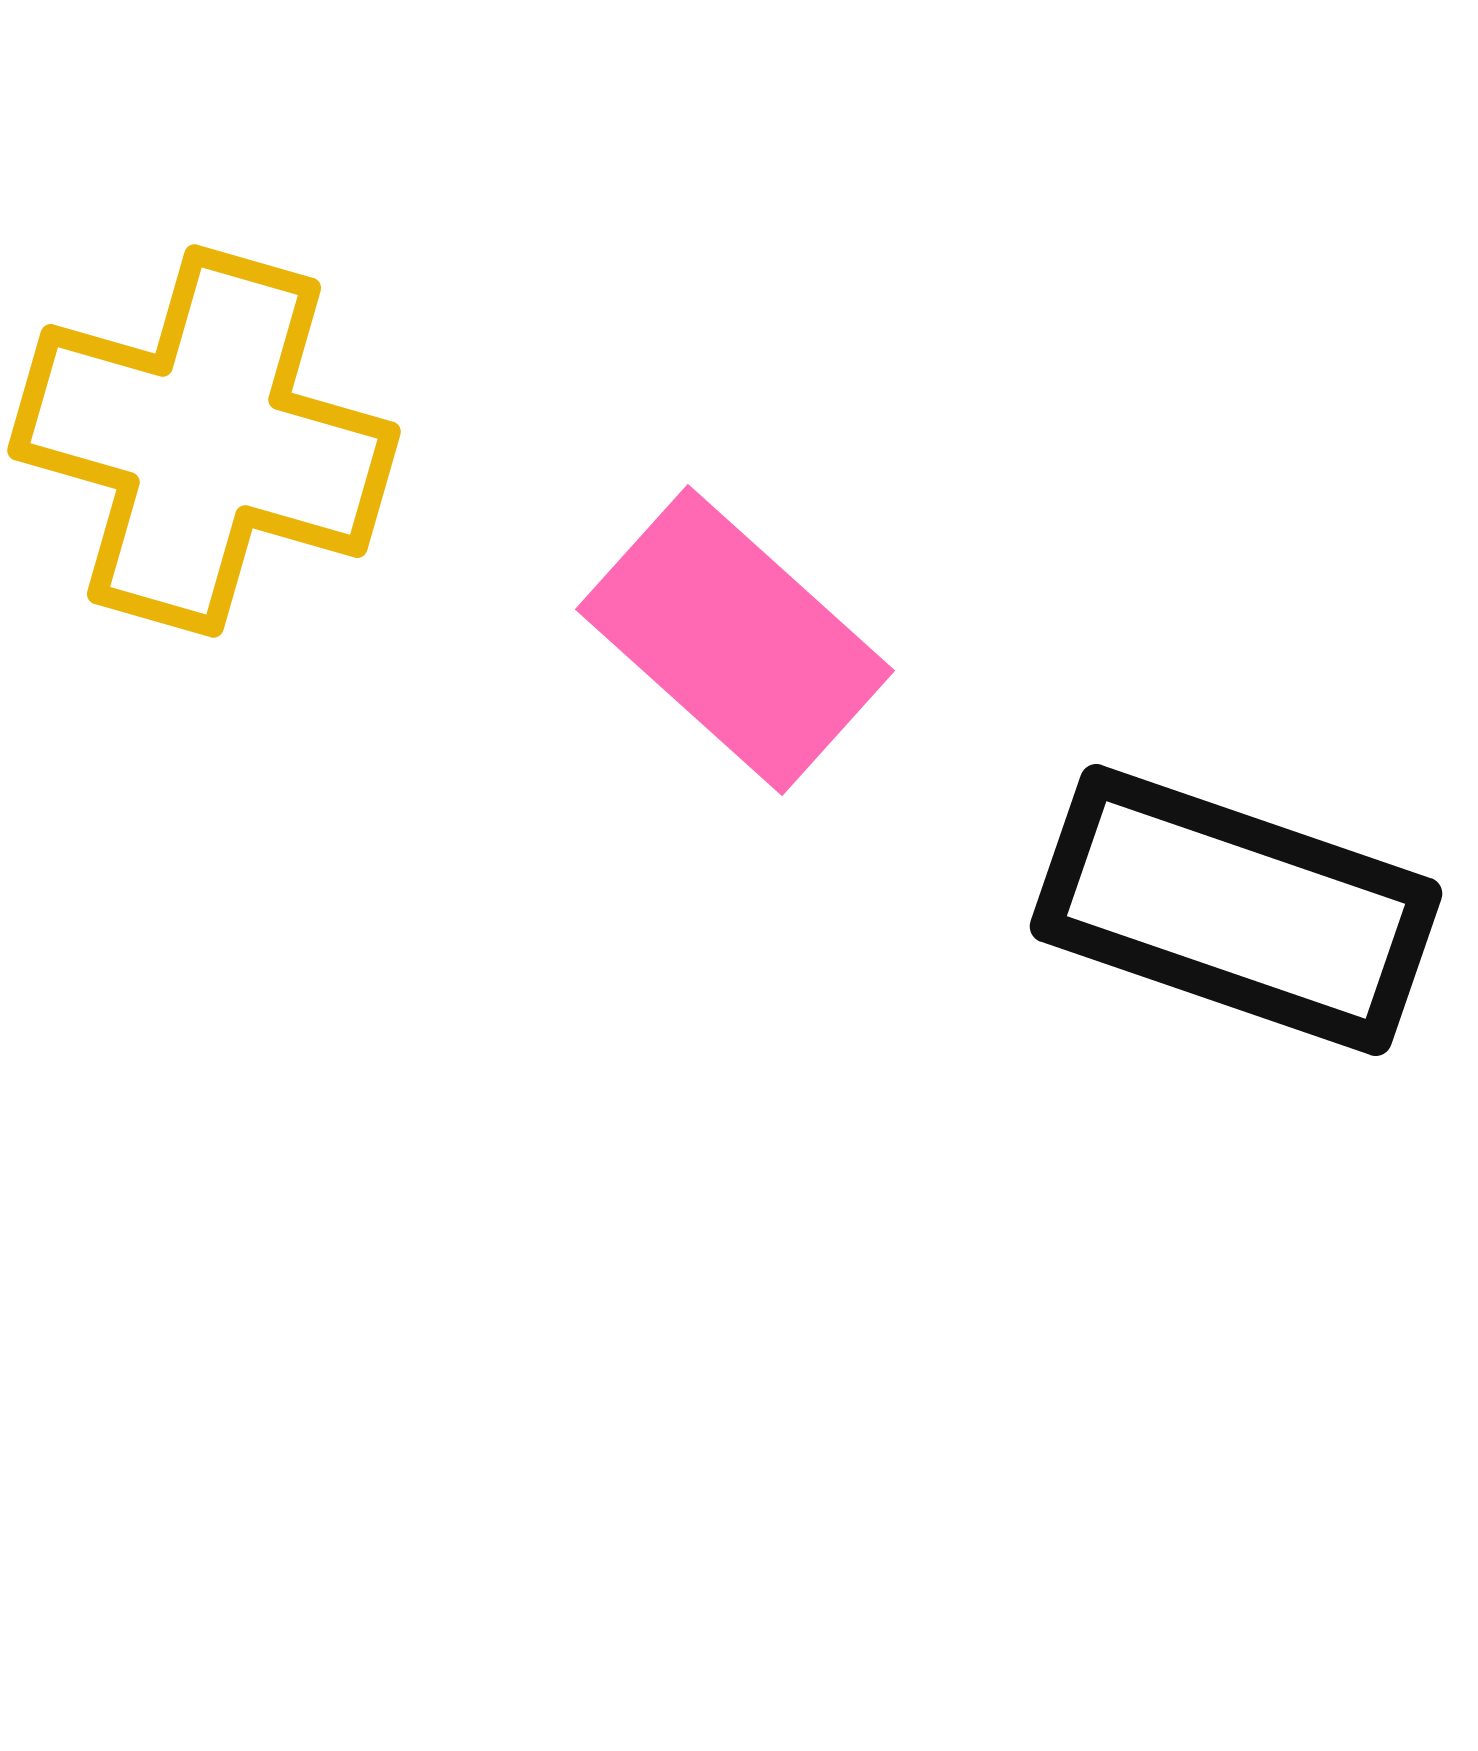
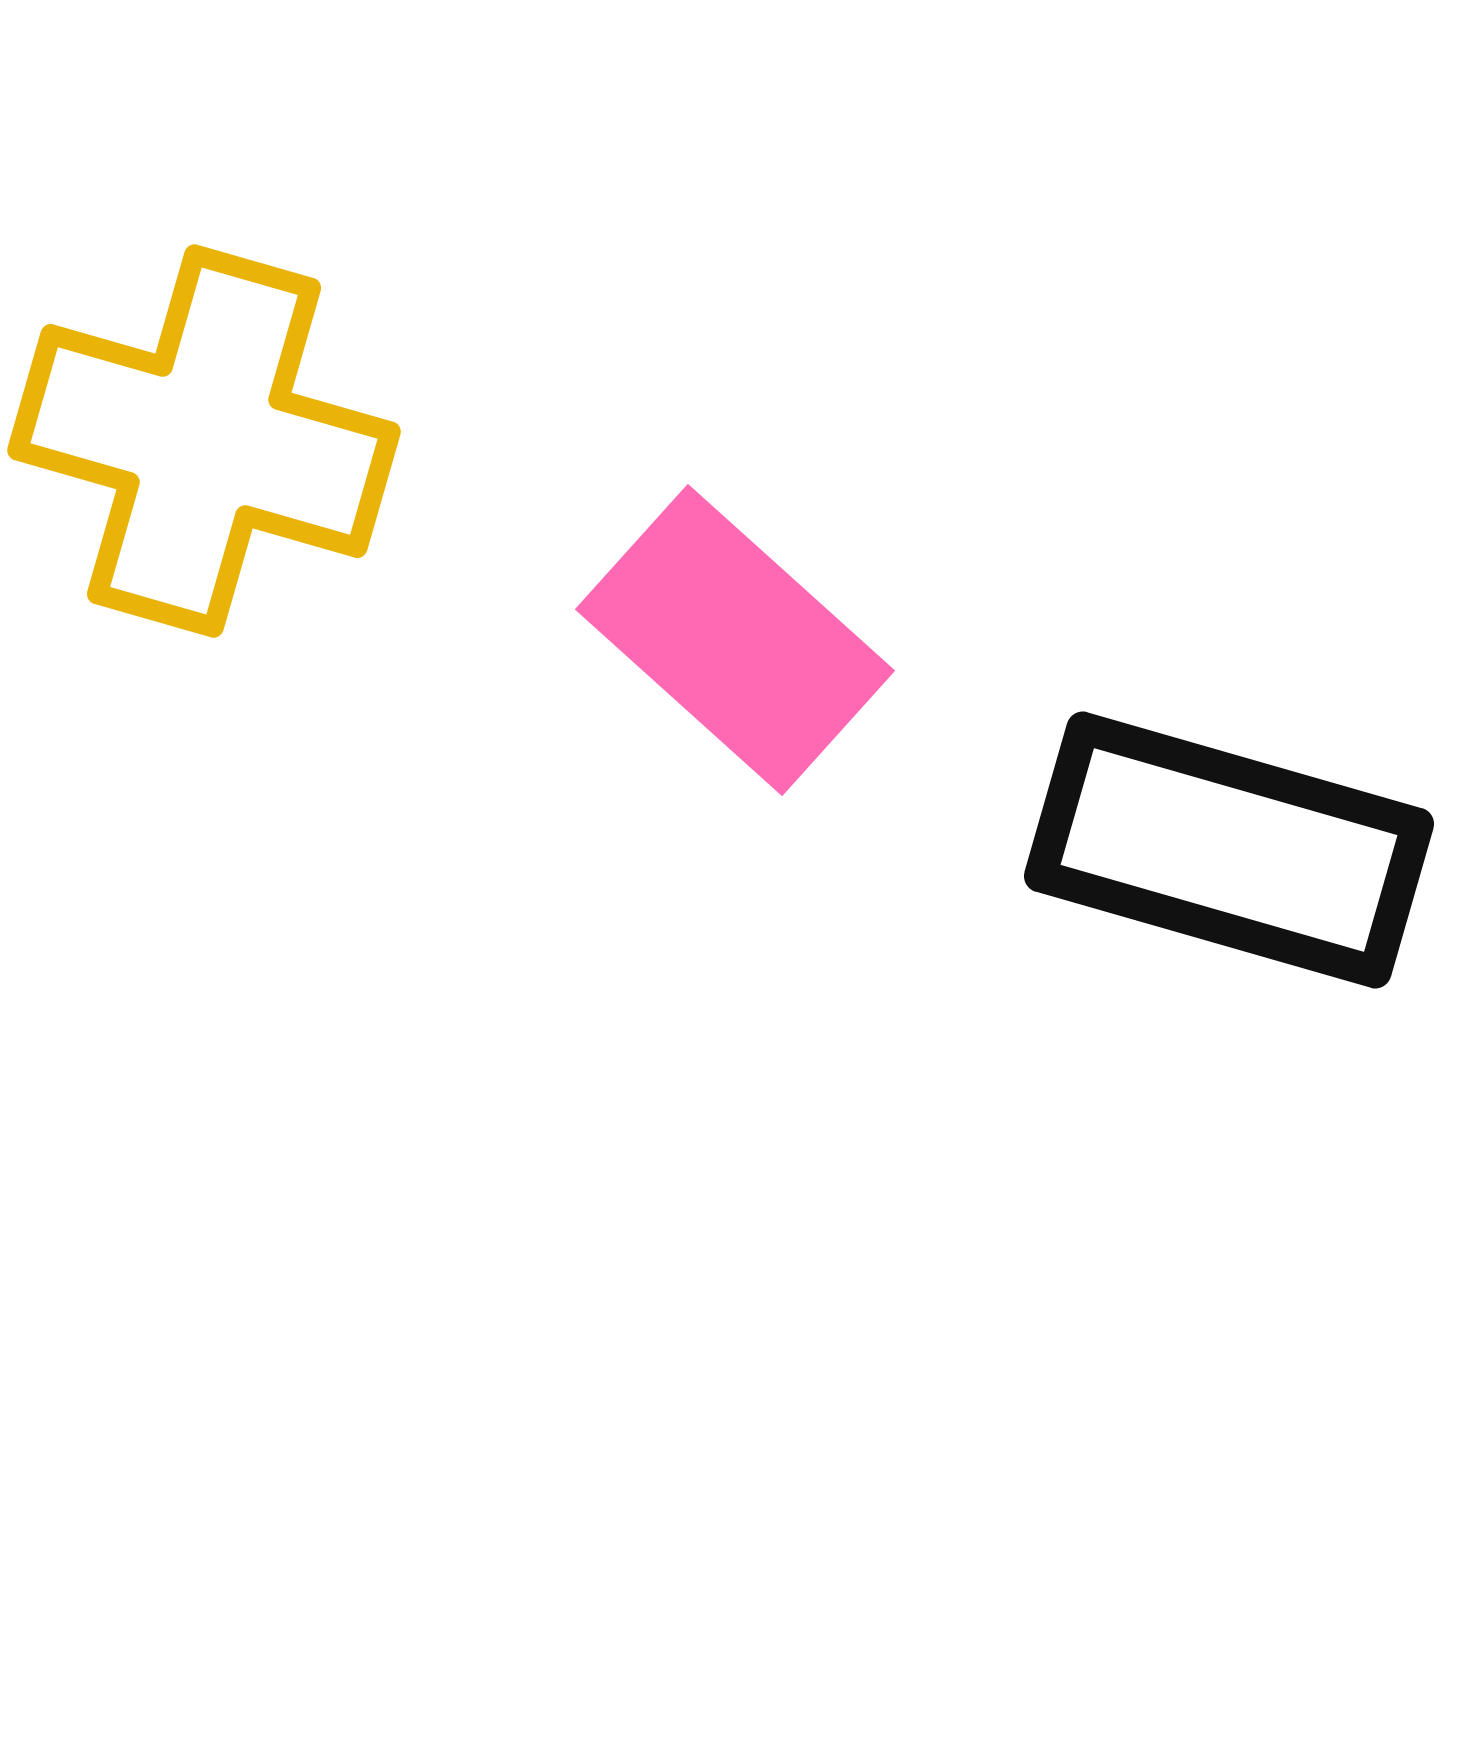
black rectangle: moved 7 px left, 60 px up; rotated 3 degrees counterclockwise
